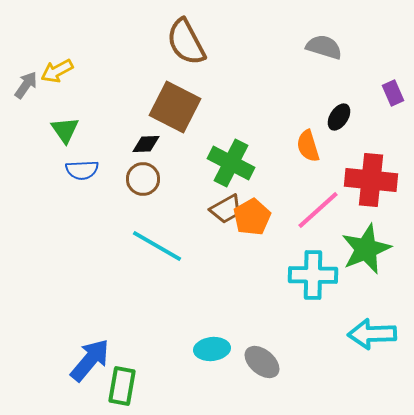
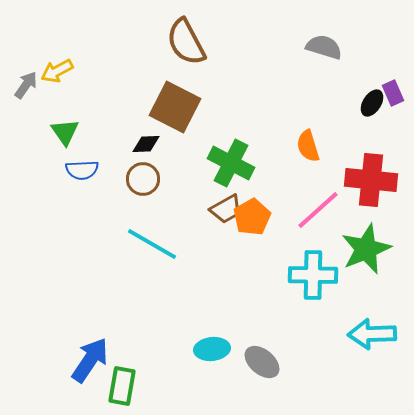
black ellipse: moved 33 px right, 14 px up
green triangle: moved 2 px down
cyan line: moved 5 px left, 2 px up
blue arrow: rotated 6 degrees counterclockwise
